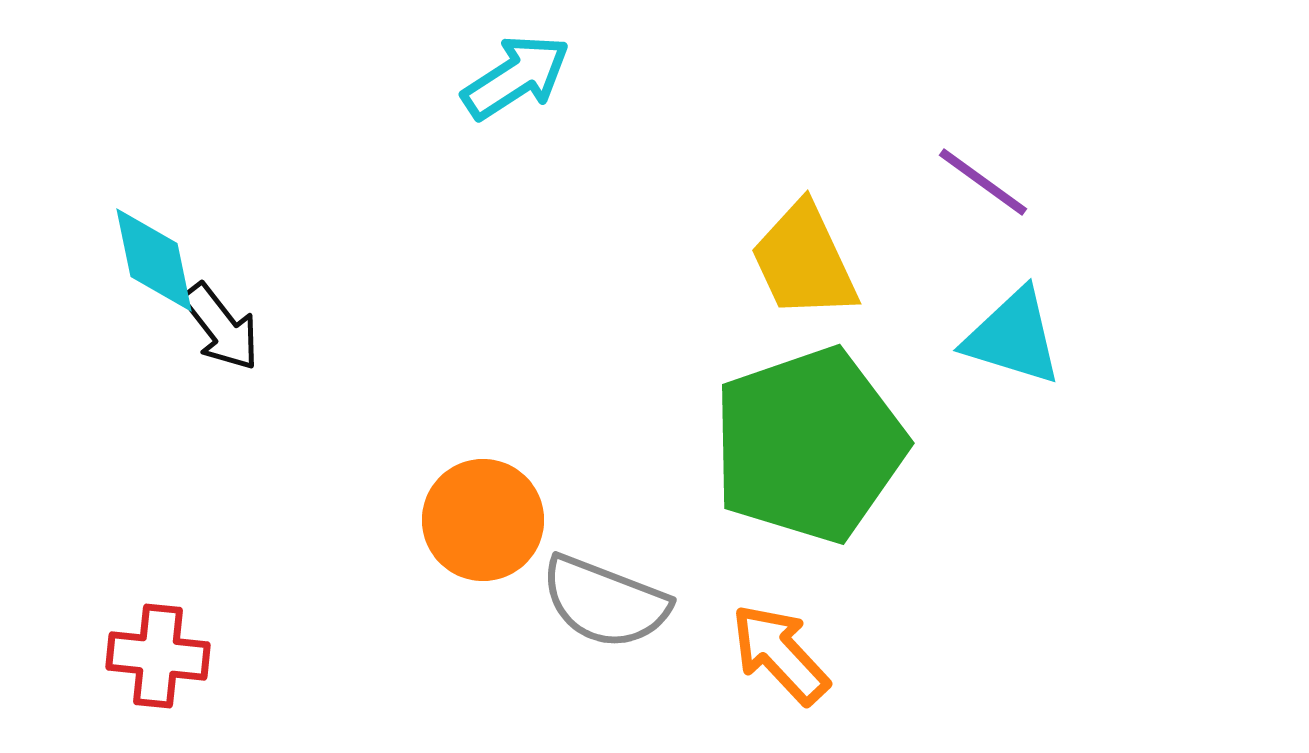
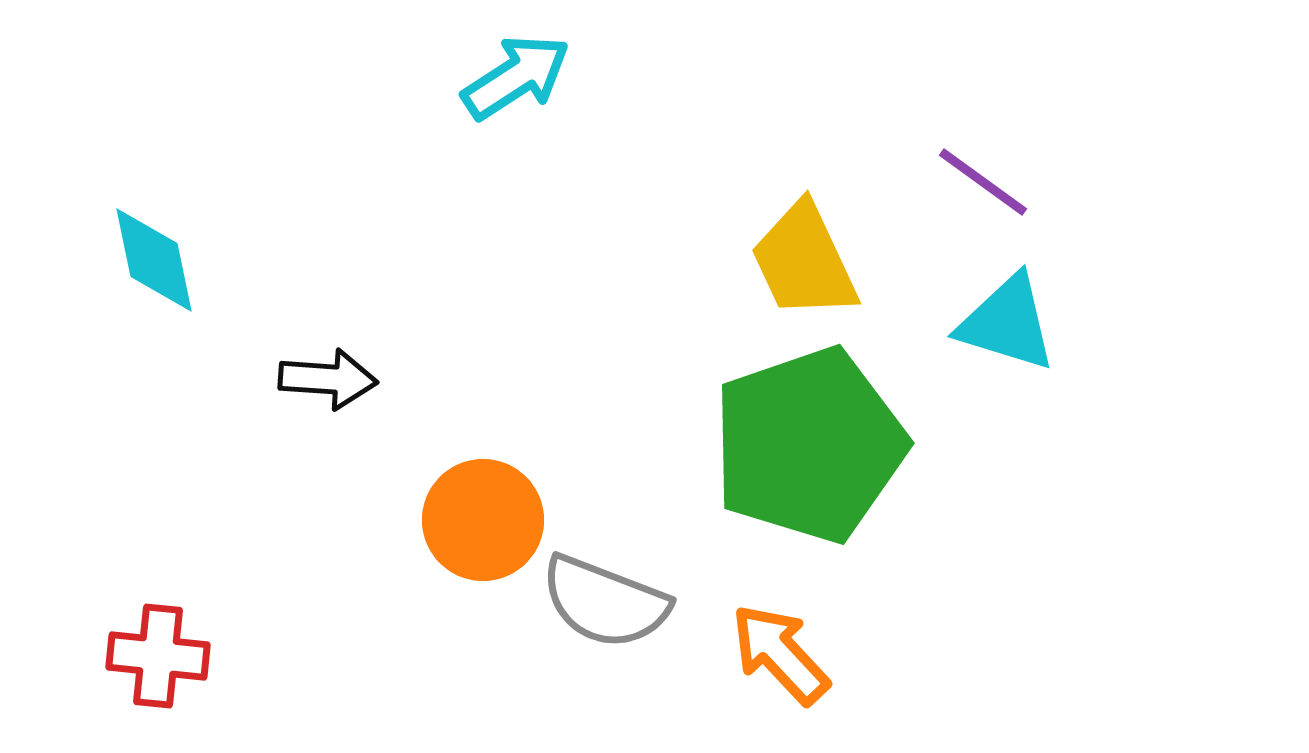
black arrow: moved 107 px right, 52 px down; rotated 48 degrees counterclockwise
cyan triangle: moved 6 px left, 14 px up
